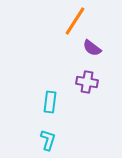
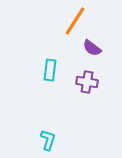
cyan rectangle: moved 32 px up
